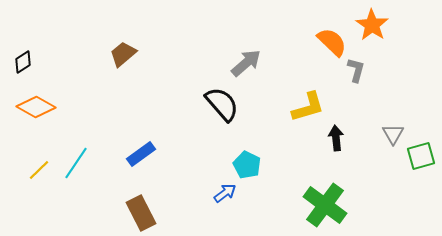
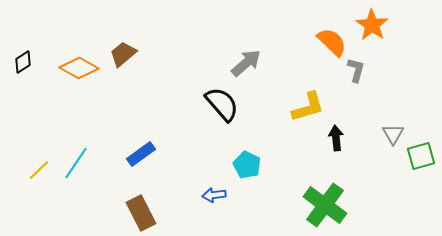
orange diamond: moved 43 px right, 39 px up
blue arrow: moved 11 px left, 2 px down; rotated 150 degrees counterclockwise
